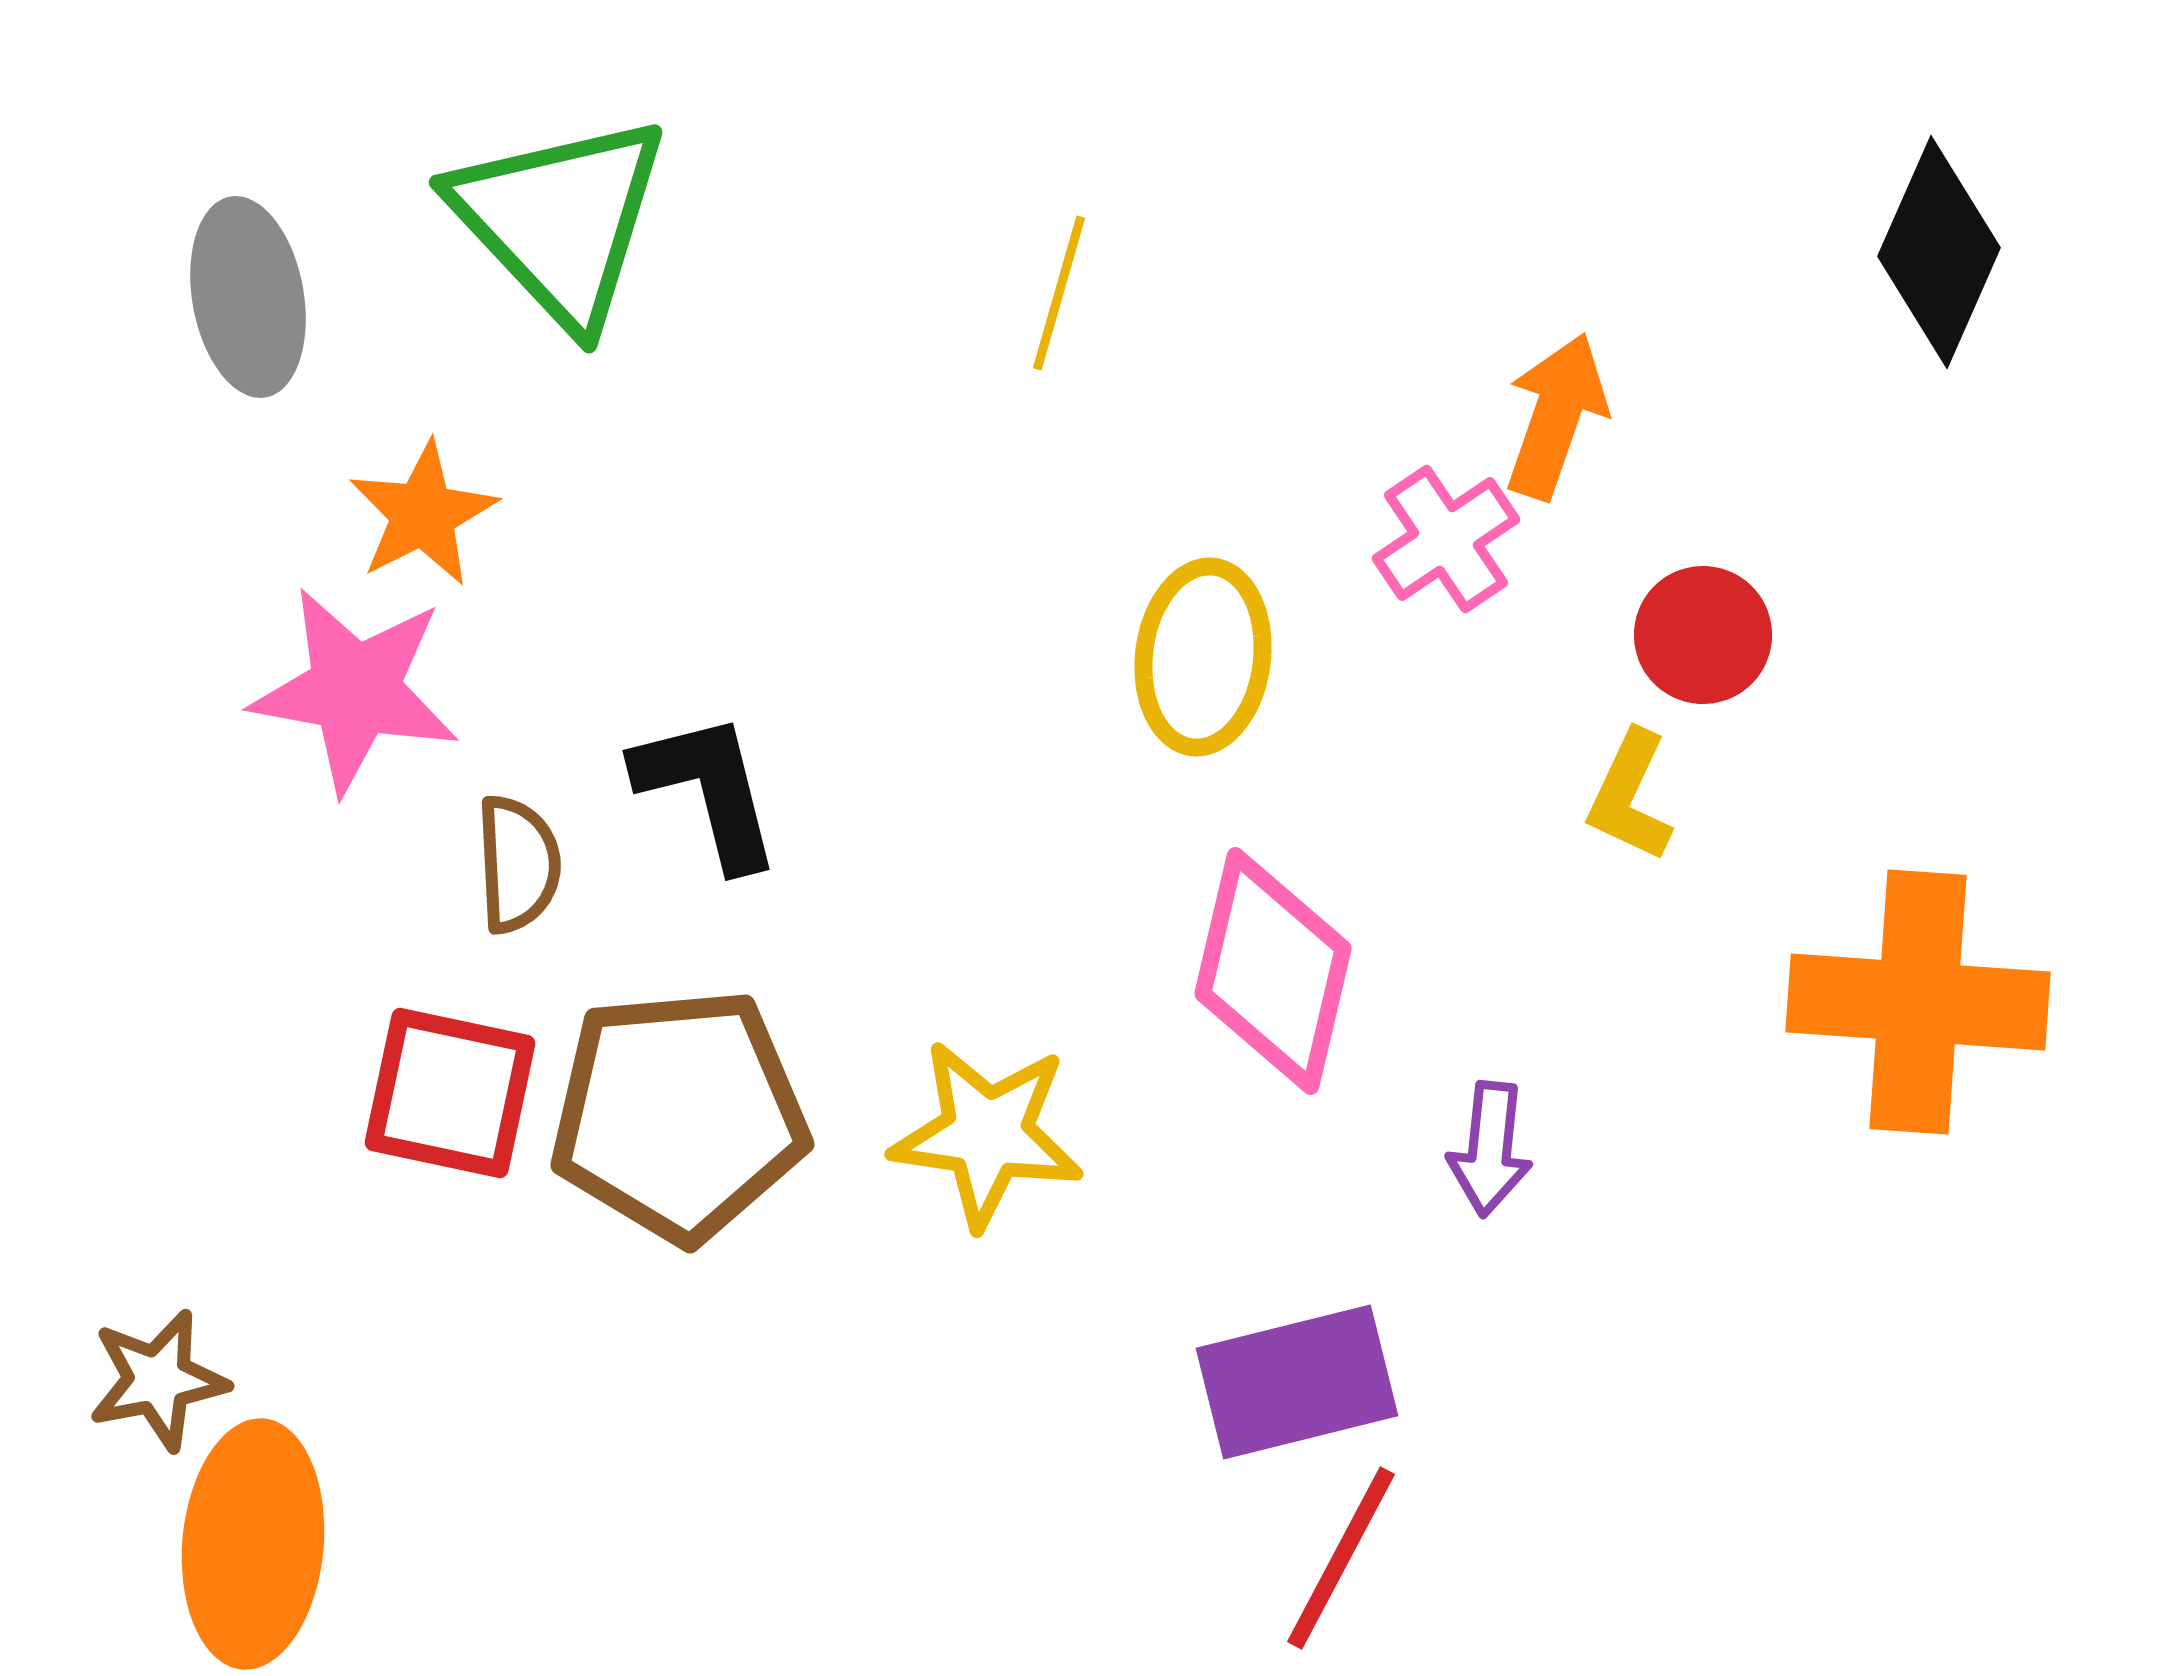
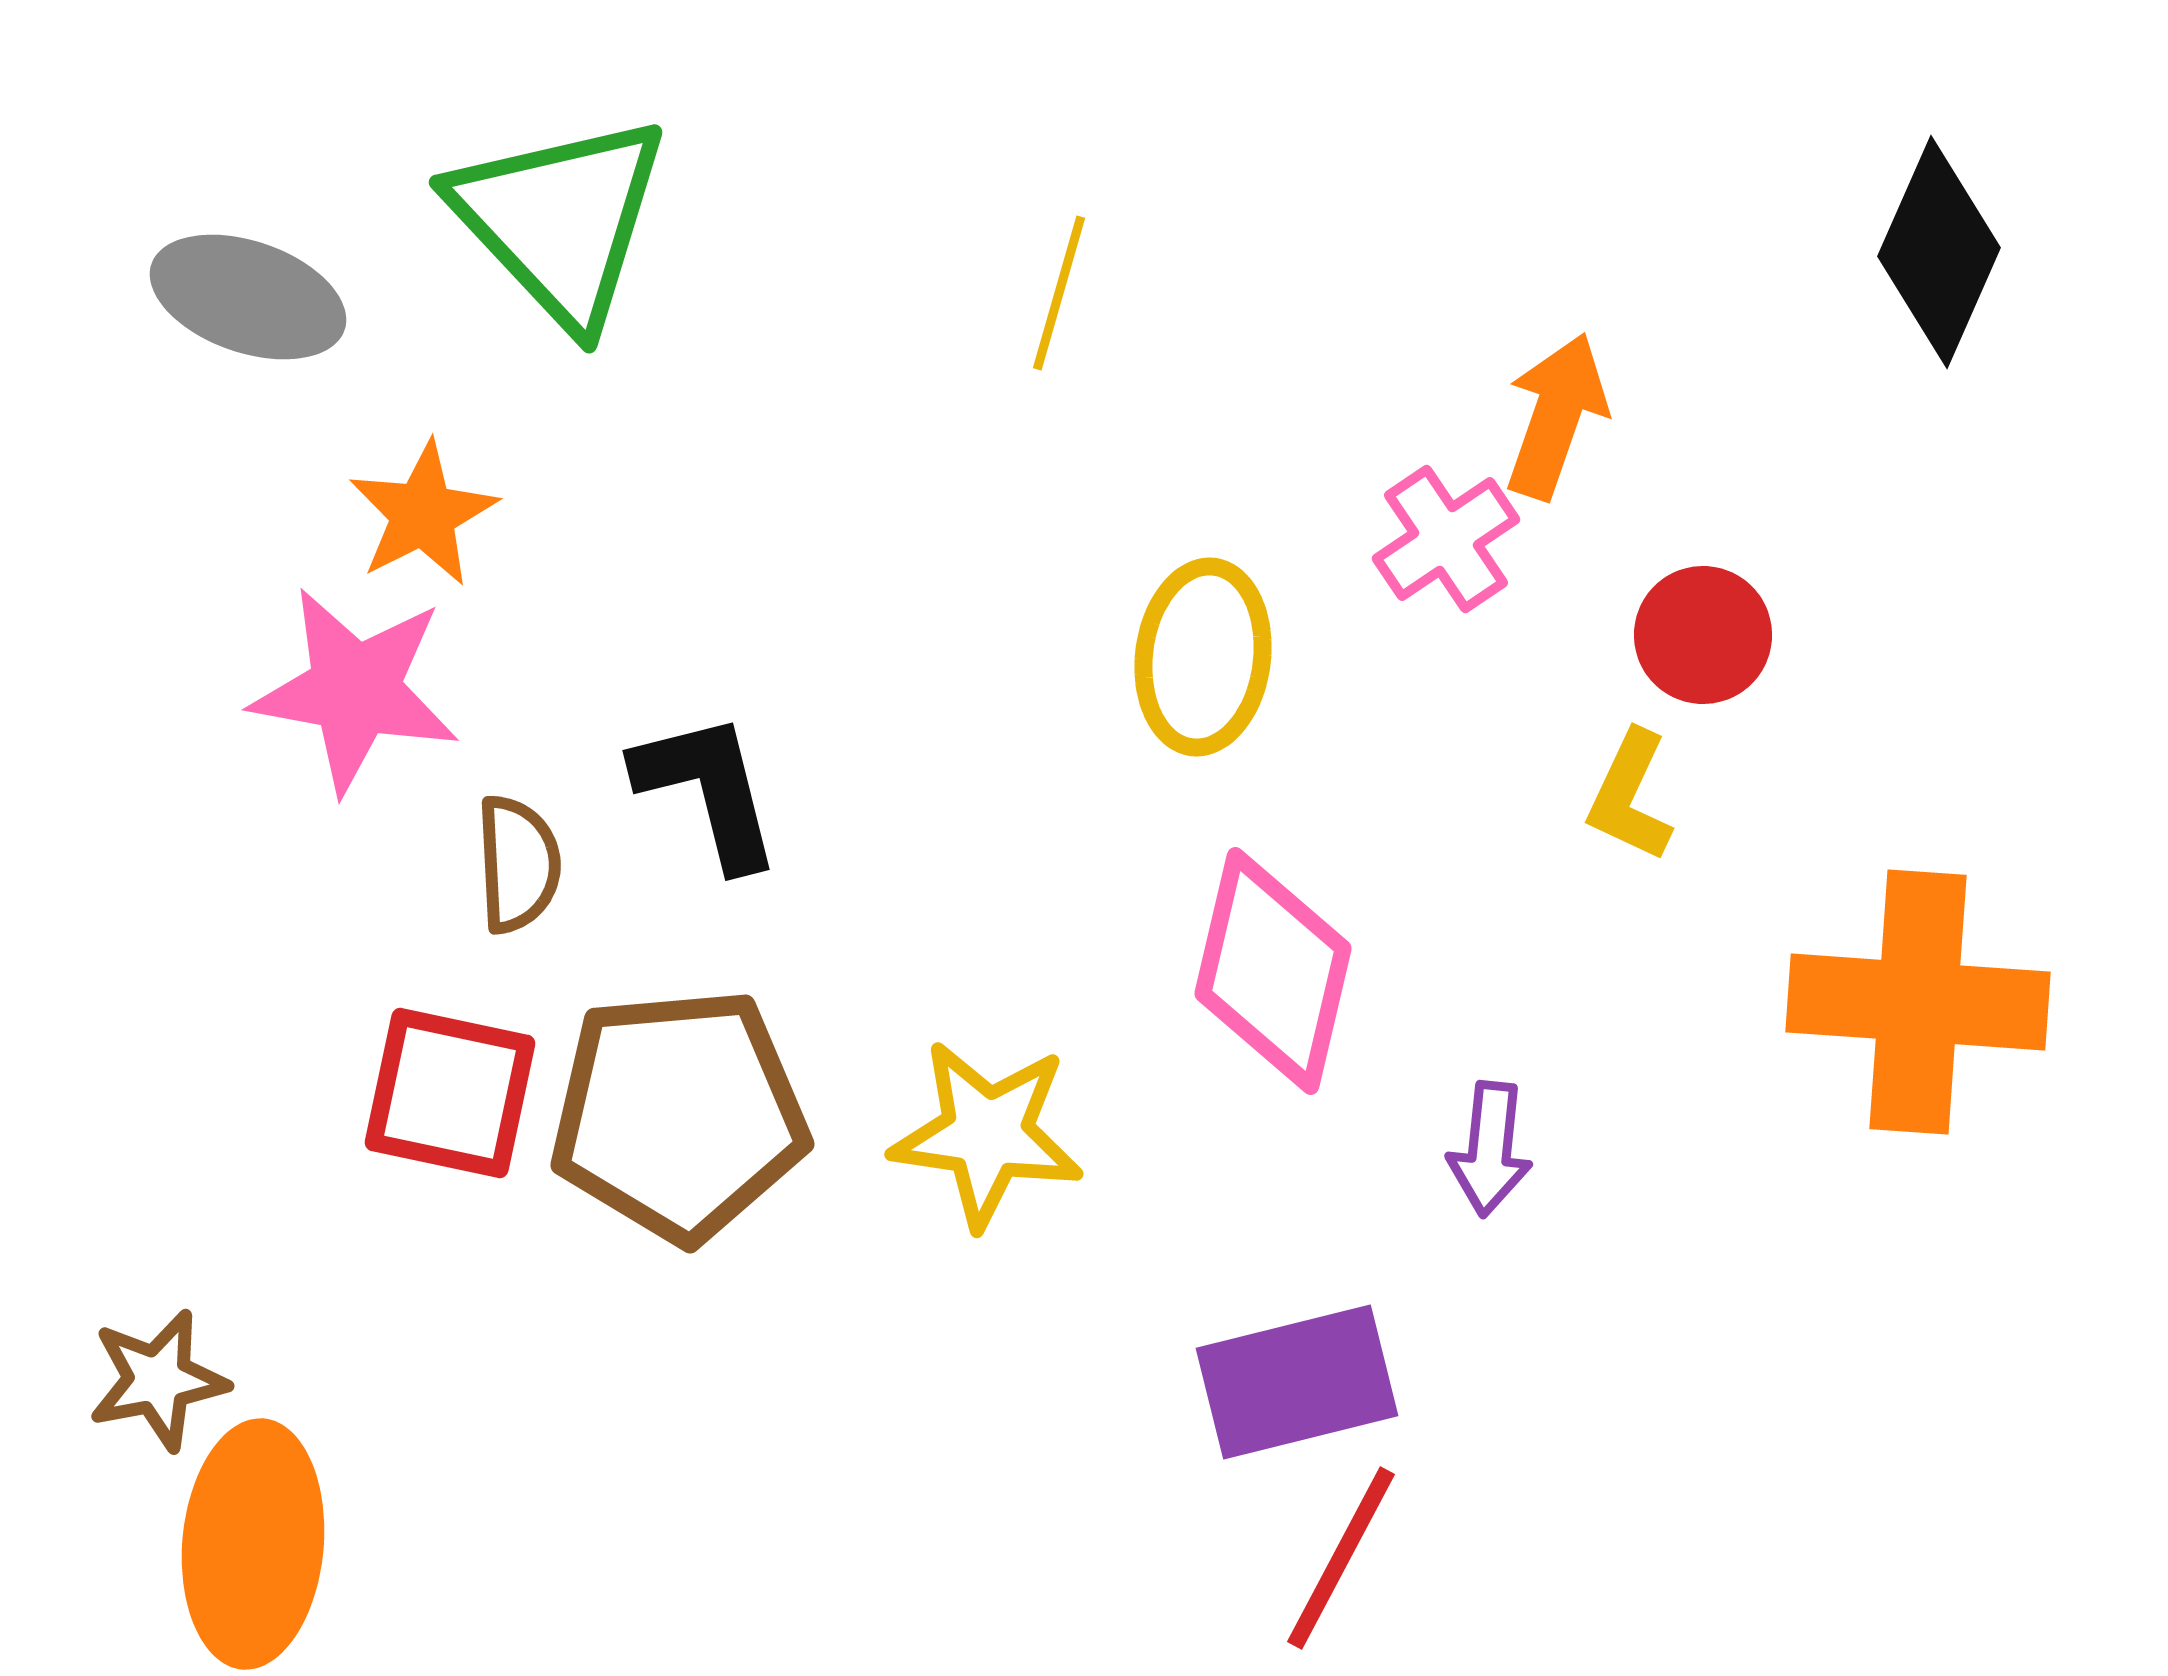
gray ellipse: rotated 61 degrees counterclockwise
